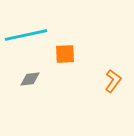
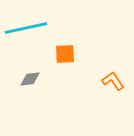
cyan line: moved 7 px up
orange L-shape: rotated 70 degrees counterclockwise
